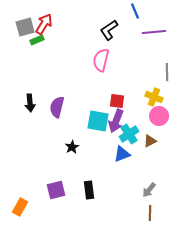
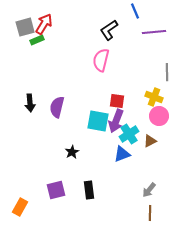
black star: moved 5 px down
